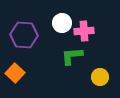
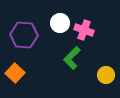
white circle: moved 2 px left
pink cross: moved 1 px up; rotated 24 degrees clockwise
green L-shape: moved 2 px down; rotated 40 degrees counterclockwise
yellow circle: moved 6 px right, 2 px up
